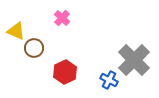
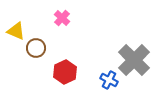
brown circle: moved 2 px right
